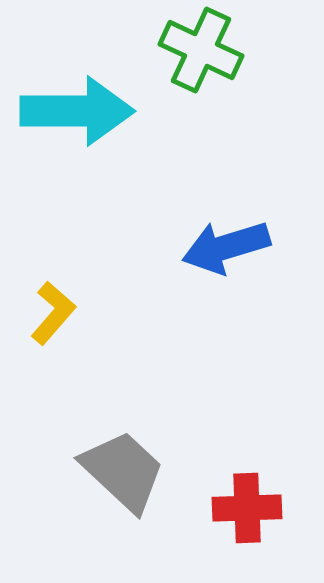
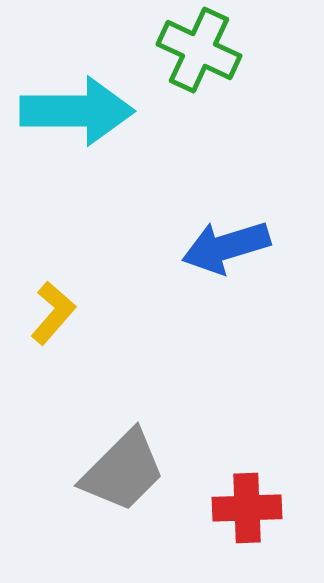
green cross: moved 2 px left
gray trapezoid: rotated 92 degrees clockwise
